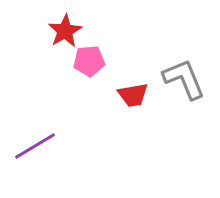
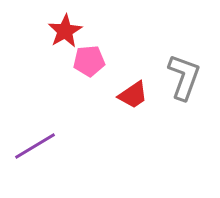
gray L-shape: moved 2 px up; rotated 42 degrees clockwise
red trapezoid: rotated 24 degrees counterclockwise
